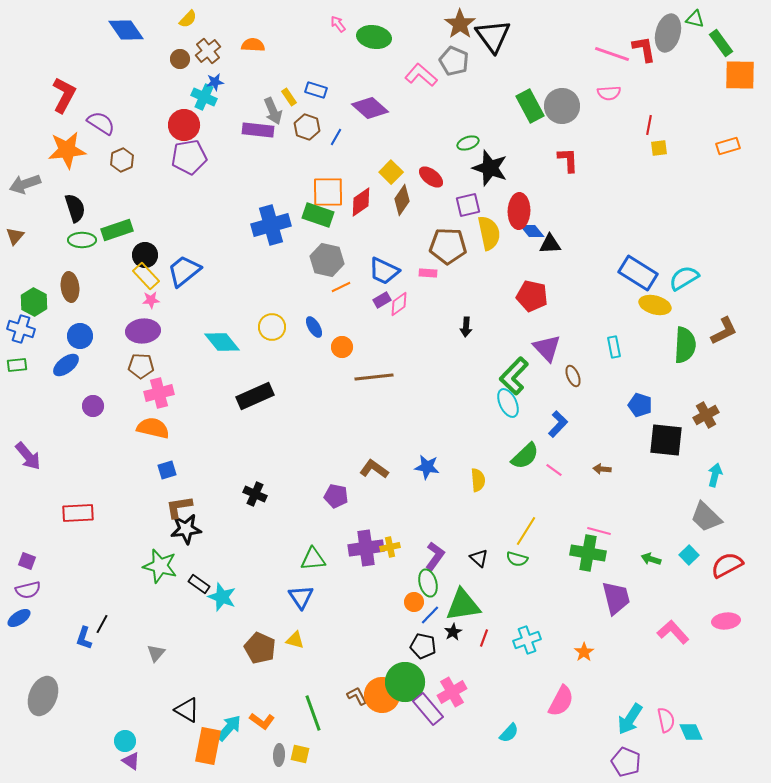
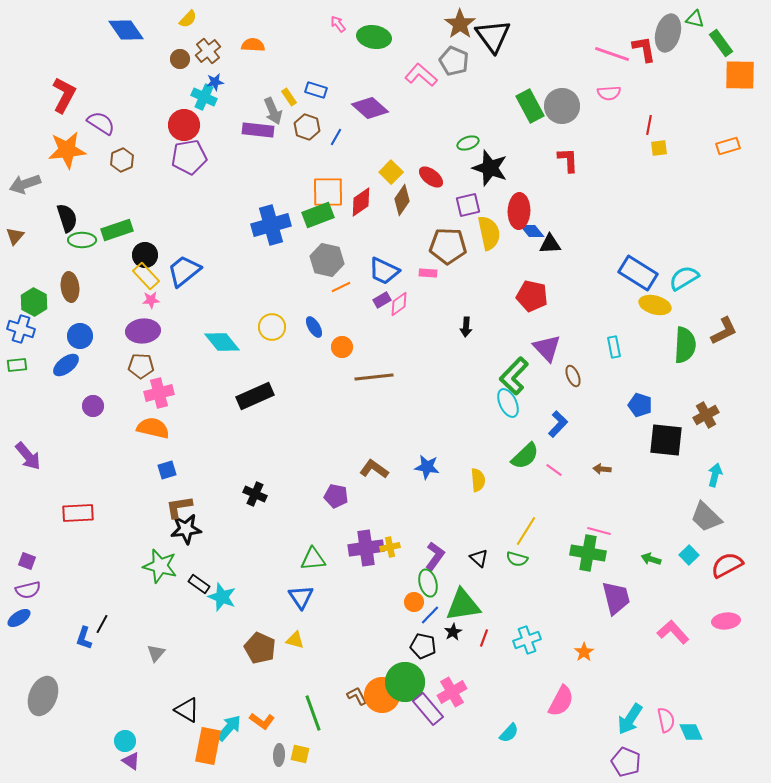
black semicircle at (75, 208): moved 8 px left, 10 px down
green rectangle at (318, 215): rotated 40 degrees counterclockwise
